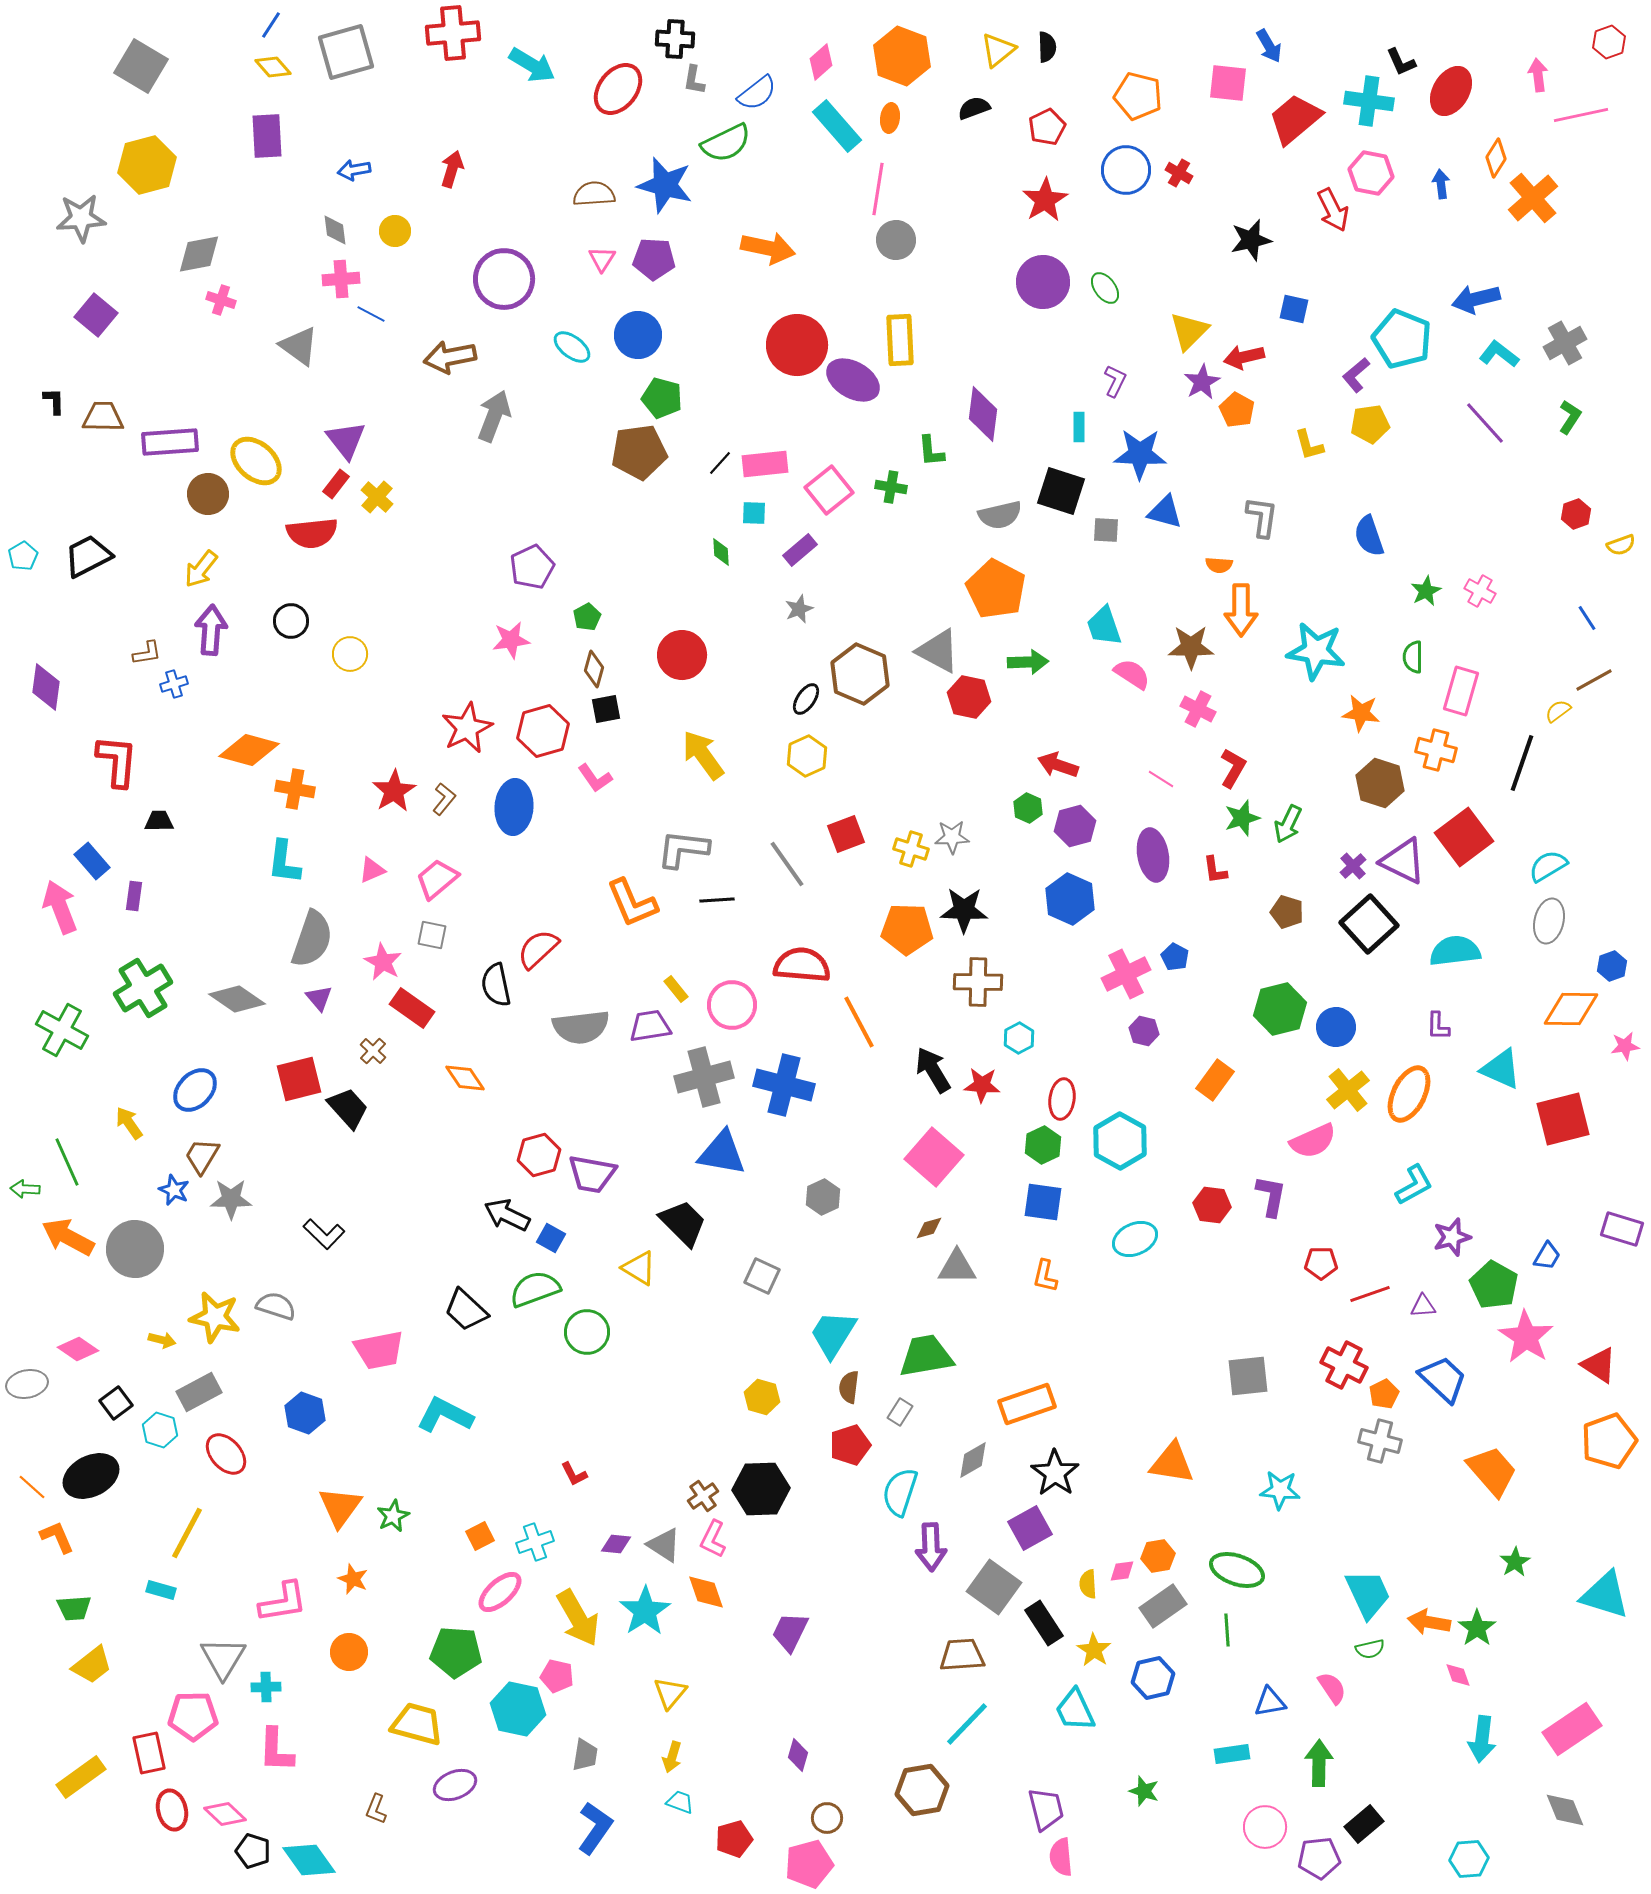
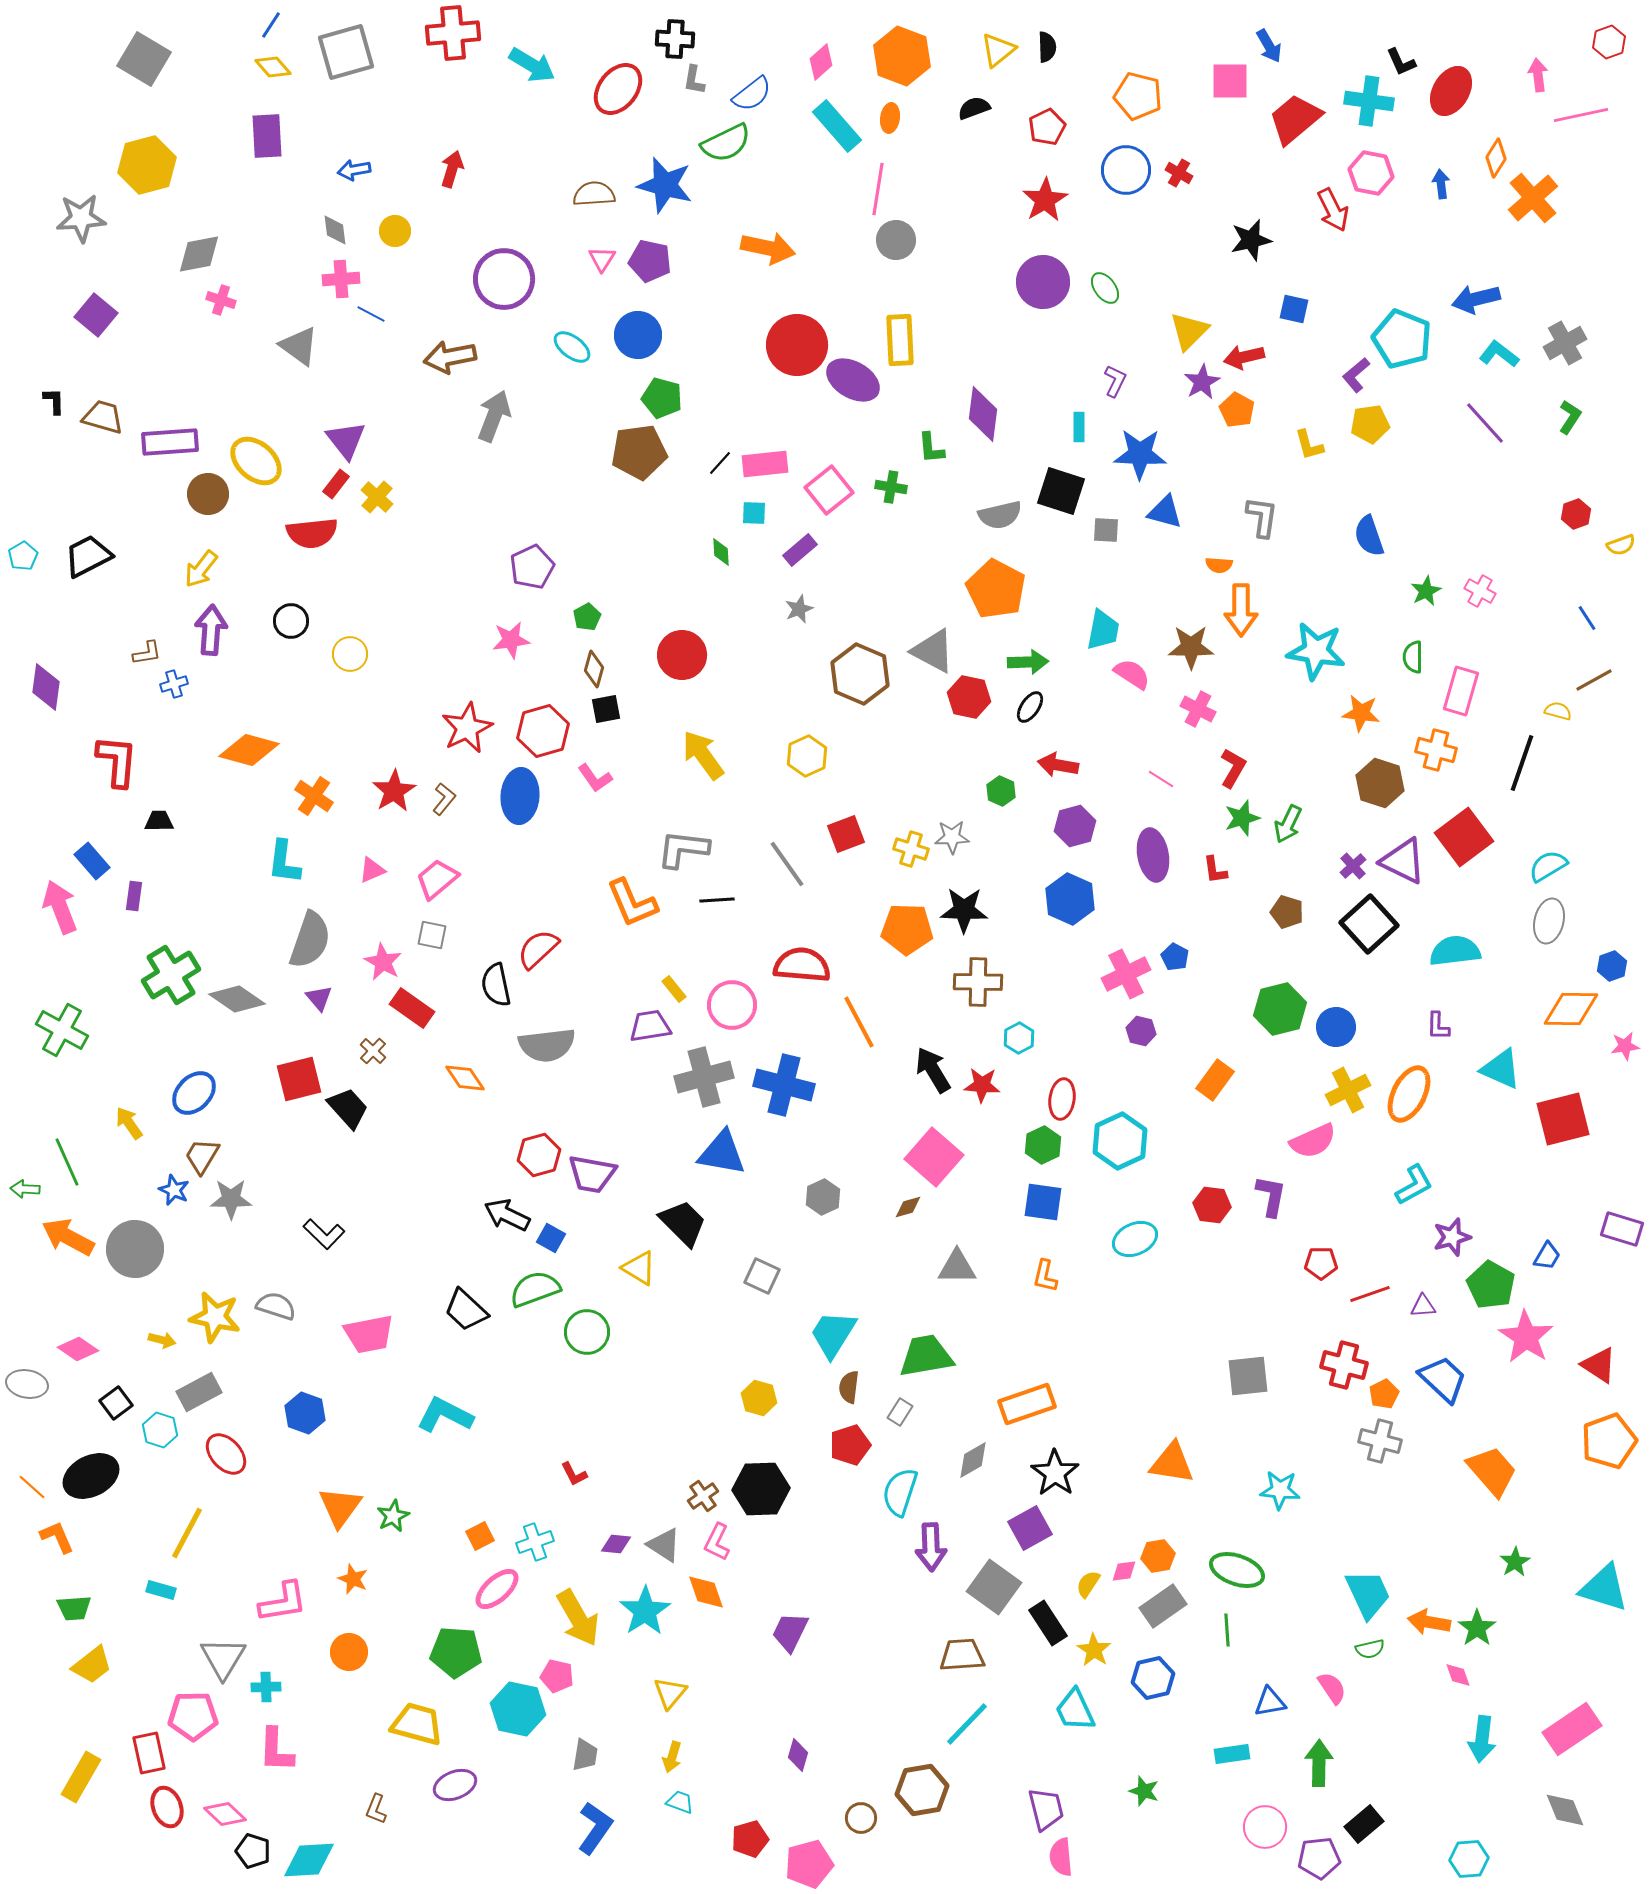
gray square at (141, 66): moved 3 px right, 7 px up
pink square at (1228, 83): moved 2 px right, 2 px up; rotated 6 degrees counterclockwise
blue semicircle at (757, 93): moved 5 px left, 1 px down
purple pentagon at (654, 259): moved 4 px left, 2 px down; rotated 9 degrees clockwise
brown trapezoid at (103, 417): rotated 15 degrees clockwise
green L-shape at (931, 451): moved 3 px up
cyan trapezoid at (1104, 626): moved 1 px left, 4 px down; rotated 150 degrees counterclockwise
gray triangle at (938, 651): moved 5 px left
black ellipse at (806, 699): moved 224 px right, 8 px down
yellow semicircle at (1558, 711): rotated 52 degrees clockwise
red arrow at (1058, 765): rotated 9 degrees counterclockwise
orange cross at (295, 789): moved 19 px right, 7 px down; rotated 24 degrees clockwise
blue ellipse at (514, 807): moved 6 px right, 11 px up
green hexagon at (1028, 808): moved 27 px left, 17 px up
gray semicircle at (312, 939): moved 2 px left, 1 px down
green cross at (143, 988): moved 28 px right, 13 px up
yellow rectangle at (676, 989): moved 2 px left
gray semicircle at (581, 1027): moved 34 px left, 18 px down
purple hexagon at (1144, 1031): moved 3 px left
blue ellipse at (195, 1090): moved 1 px left, 3 px down
yellow cross at (1348, 1090): rotated 12 degrees clockwise
cyan hexagon at (1120, 1141): rotated 6 degrees clockwise
brown diamond at (929, 1228): moved 21 px left, 21 px up
green pentagon at (1494, 1285): moved 3 px left
pink trapezoid at (379, 1350): moved 10 px left, 16 px up
red cross at (1344, 1365): rotated 12 degrees counterclockwise
gray ellipse at (27, 1384): rotated 21 degrees clockwise
yellow hexagon at (762, 1397): moved 3 px left, 1 px down
pink L-shape at (713, 1539): moved 4 px right, 3 px down
pink diamond at (1122, 1571): moved 2 px right
yellow semicircle at (1088, 1584): rotated 36 degrees clockwise
pink ellipse at (500, 1592): moved 3 px left, 3 px up
cyan triangle at (1605, 1595): moved 1 px left, 7 px up
black rectangle at (1044, 1623): moved 4 px right
yellow rectangle at (81, 1777): rotated 24 degrees counterclockwise
red ellipse at (172, 1810): moved 5 px left, 3 px up; rotated 6 degrees counterclockwise
brown circle at (827, 1818): moved 34 px right
red pentagon at (734, 1839): moved 16 px right
cyan diamond at (309, 1860): rotated 58 degrees counterclockwise
